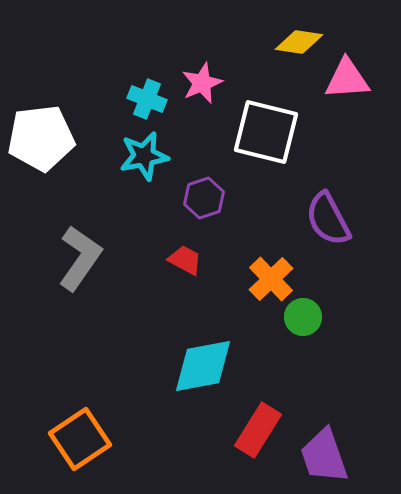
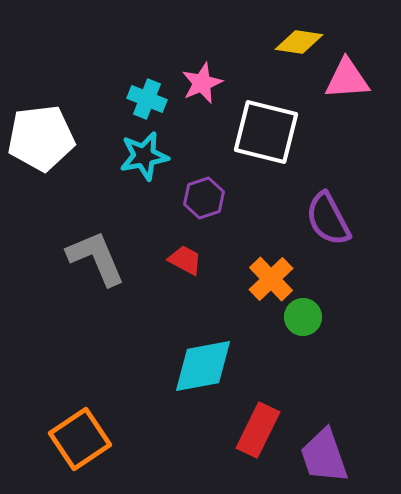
gray L-shape: moved 16 px right; rotated 58 degrees counterclockwise
red rectangle: rotated 6 degrees counterclockwise
